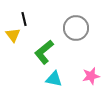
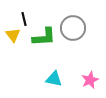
gray circle: moved 3 px left
green L-shape: moved 15 px up; rotated 145 degrees counterclockwise
pink star: moved 1 px left, 4 px down; rotated 12 degrees counterclockwise
